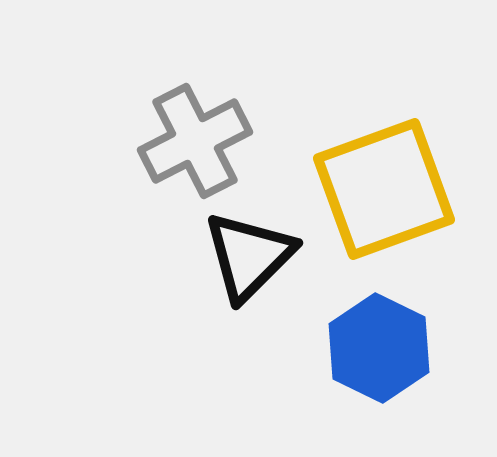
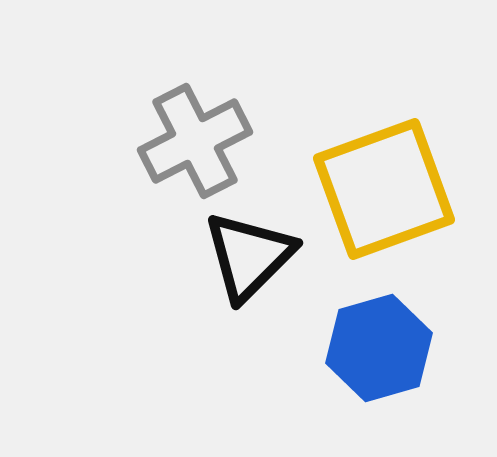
blue hexagon: rotated 18 degrees clockwise
